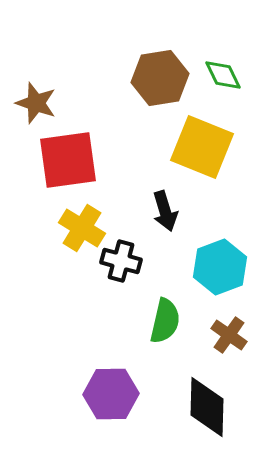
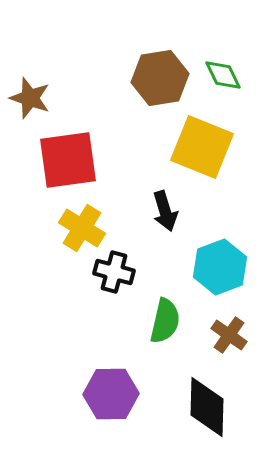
brown star: moved 6 px left, 5 px up
black cross: moved 7 px left, 11 px down
